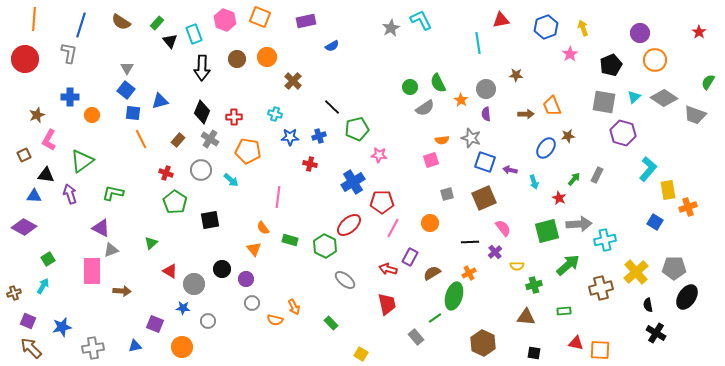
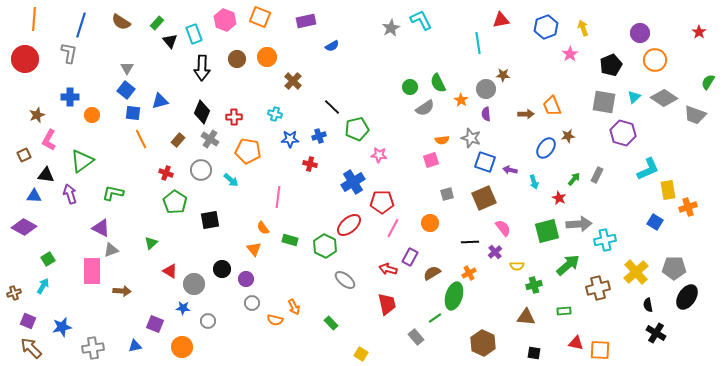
brown star at (516, 75): moved 13 px left
blue star at (290, 137): moved 2 px down
cyan L-shape at (648, 169): rotated 25 degrees clockwise
brown cross at (601, 288): moved 3 px left
